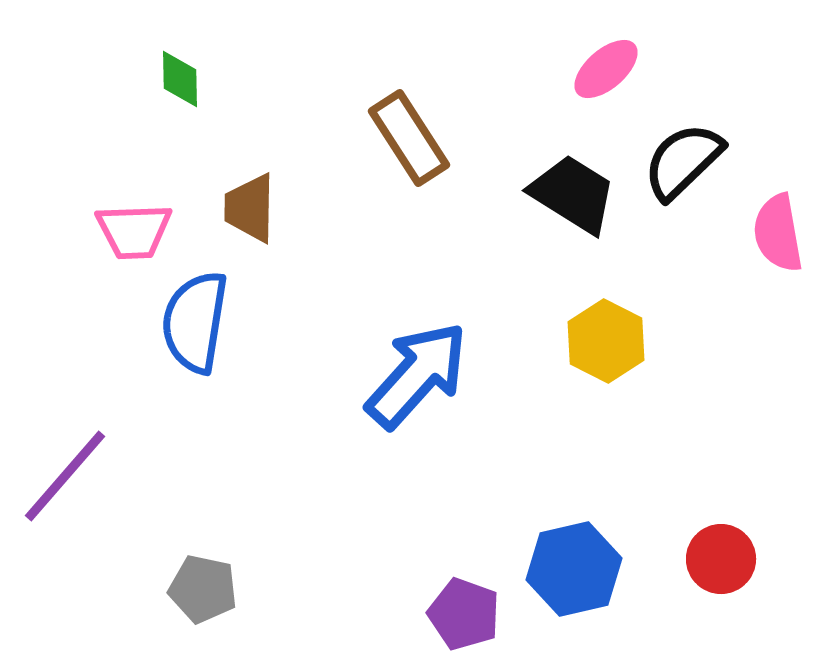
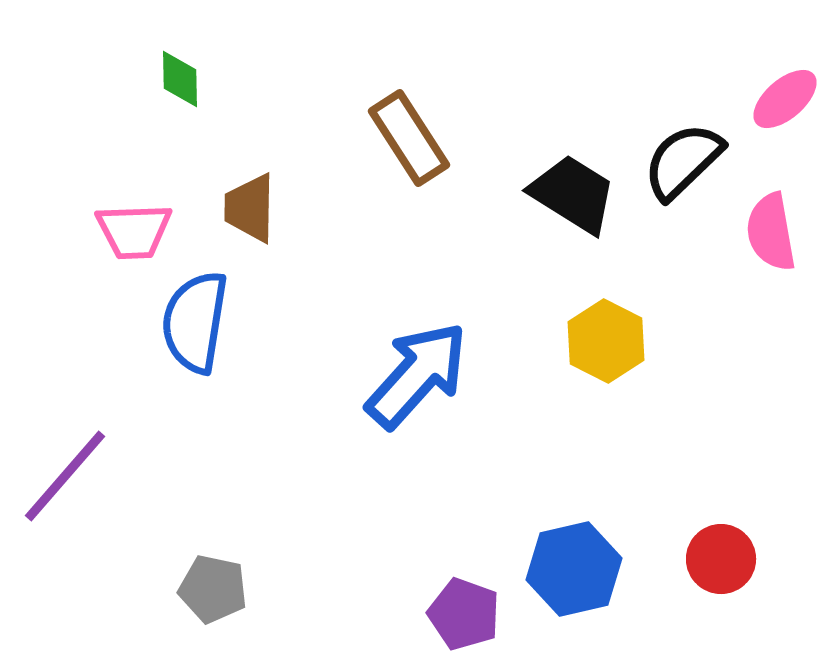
pink ellipse: moved 179 px right, 30 px down
pink semicircle: moved 7 px left, 1 px up
gray pentagon: moved 10 px right
